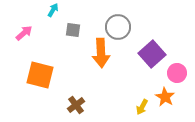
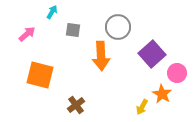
cyan arrow: moved 1 px left, 2 px down
pink arrow: moved 3 px right, 1 px down
orange arrow: moved 3 px down
orange star: moved 3 px left, 3 px up
